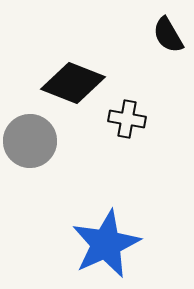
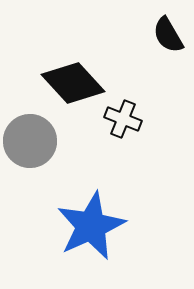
black diamond: rotated 26 degrees clockwise
black cross: moved 4 px left; rotated 12 degrees clockwise
blue star: moved 15 px left, 18 px up
